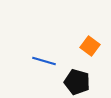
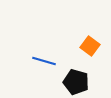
black pentagon: moved 1 px left
